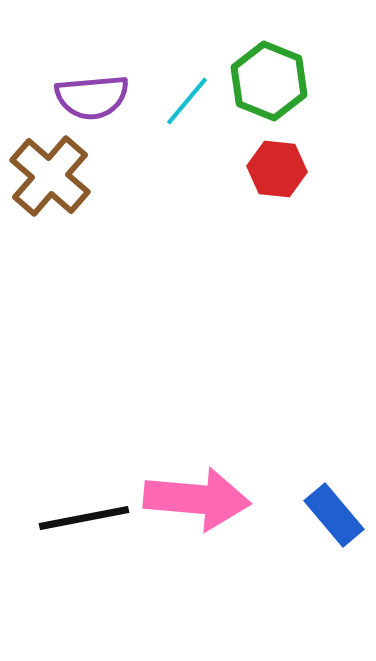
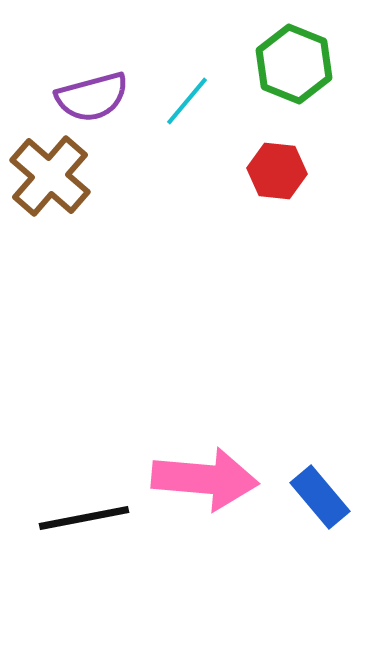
green hexagon: moved 25 px right, 17 px up
purple semicircle: rotated 10 degrees counterclockwise
red hexagon: moved 2 px down
pink arrow: moved 8 px right, 20 px up
blue rectangle: moved 14 px left, 18 px up
